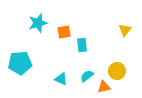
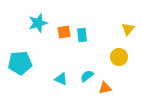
yellow triangle: moved 3 px right, 1 px up
cyan rectangle: moved 10 px up
yellow circle: moved 2 px right, 14 px up
orange triangle: moved 1 px right, 1 px down
